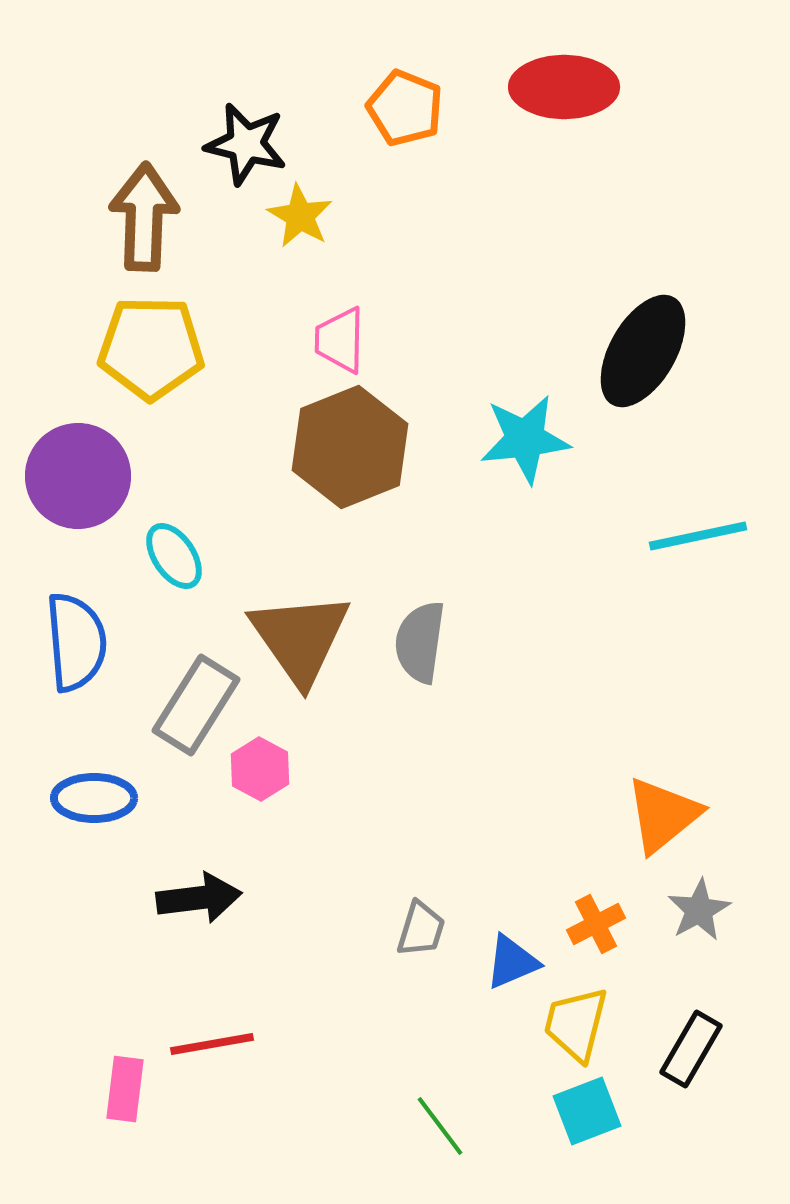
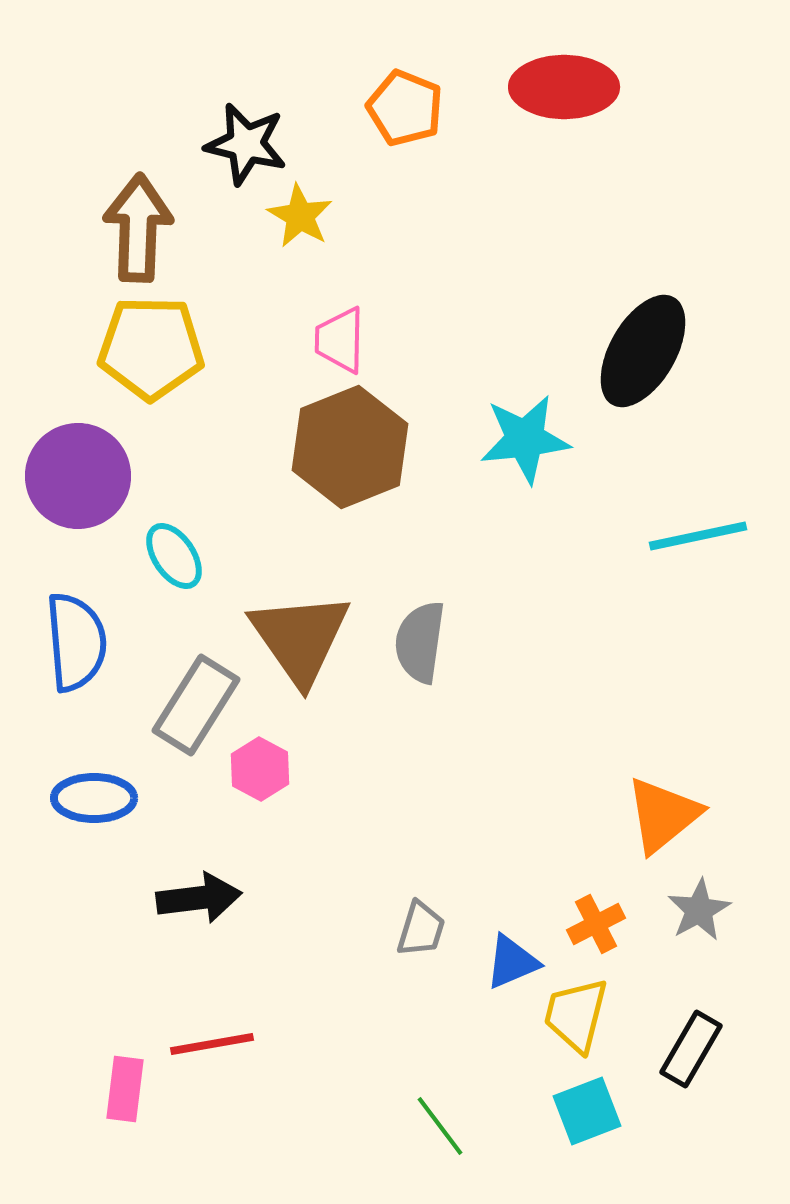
brown arrow: moved 6 px left, 11 px down
yellow trapezoid: moved 9 px up
